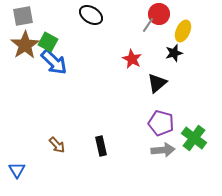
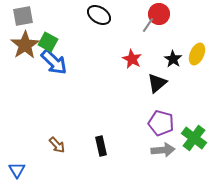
black ellipse: moved 8 px right
yellow ellipse: moved 14 px right, 23 px down
black star: moved 1 px left, 6 px down; rotated 24 degrees counterclockwise
